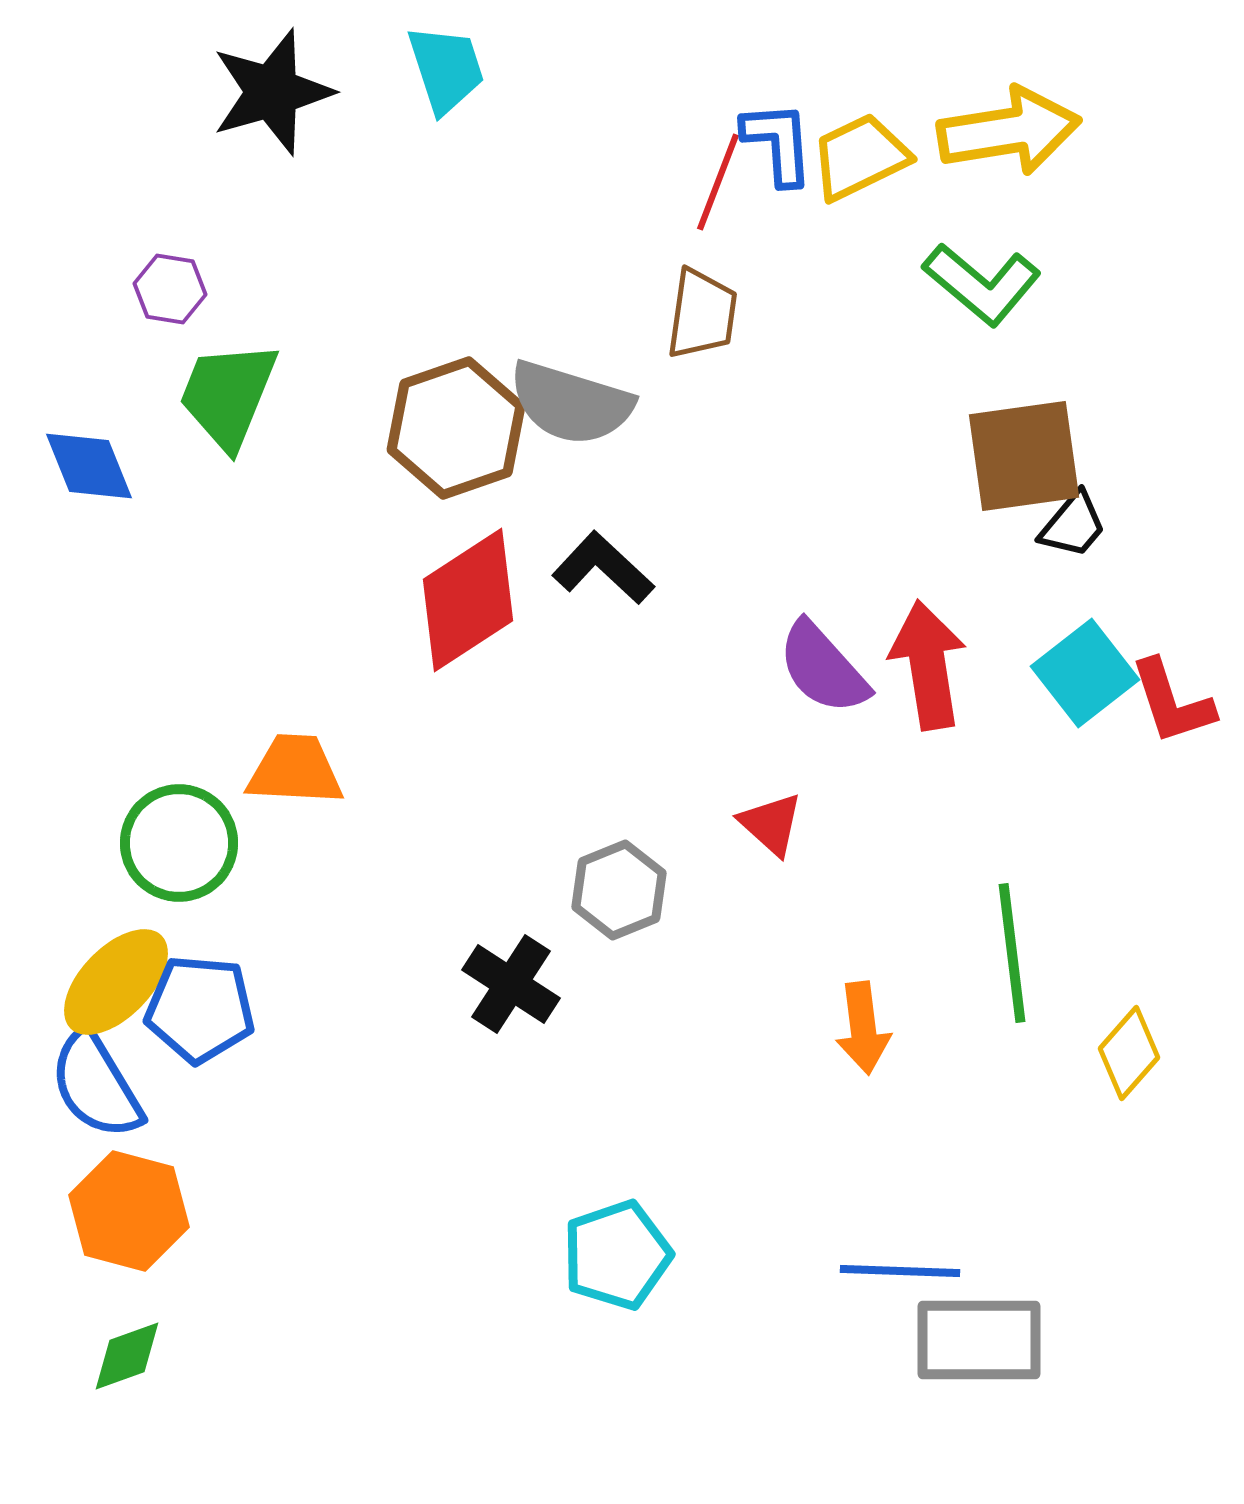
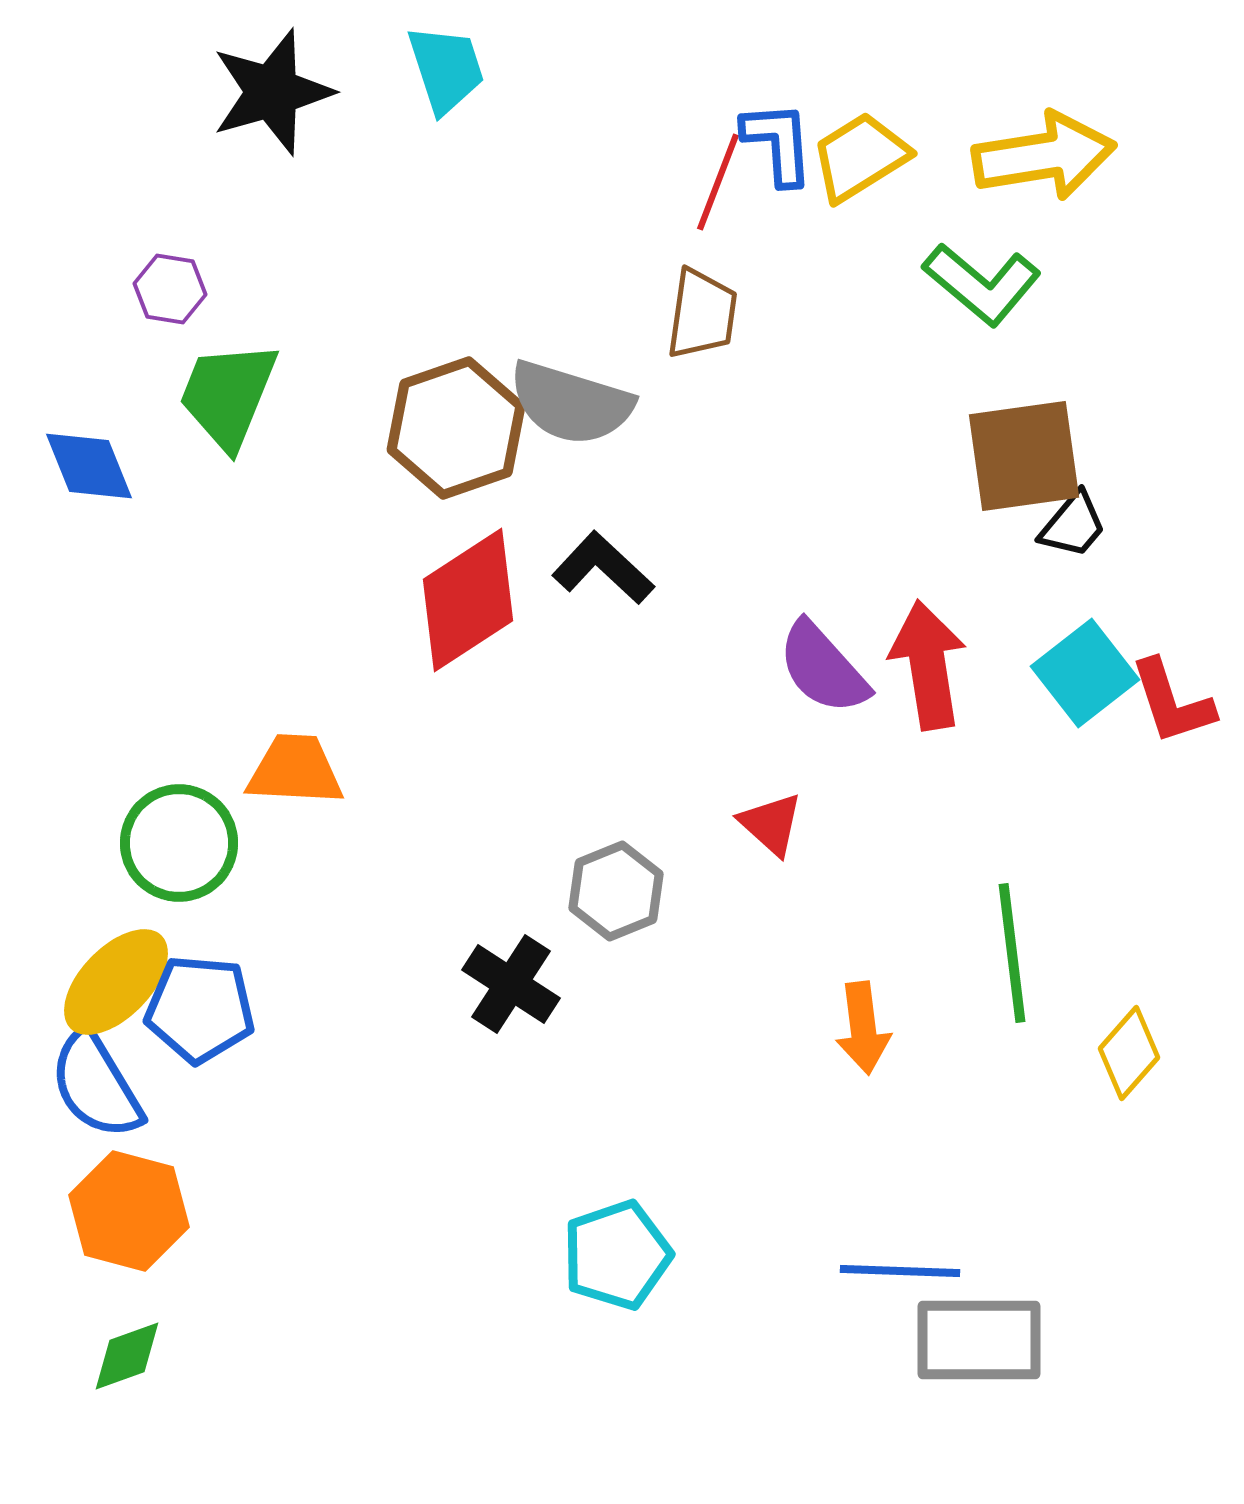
yellow arrow: moved 35 px right, 25 px down
yellow trapezoid: rotated 6 degrees counterclockwise
gray hexagon: moved 3 px left, 1 px down
